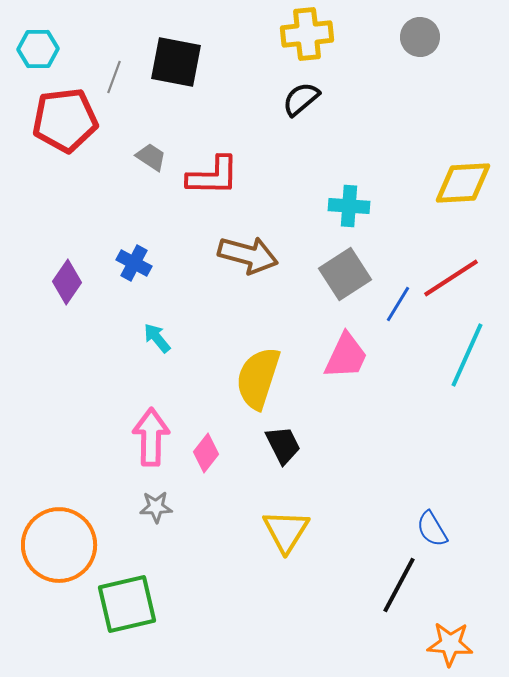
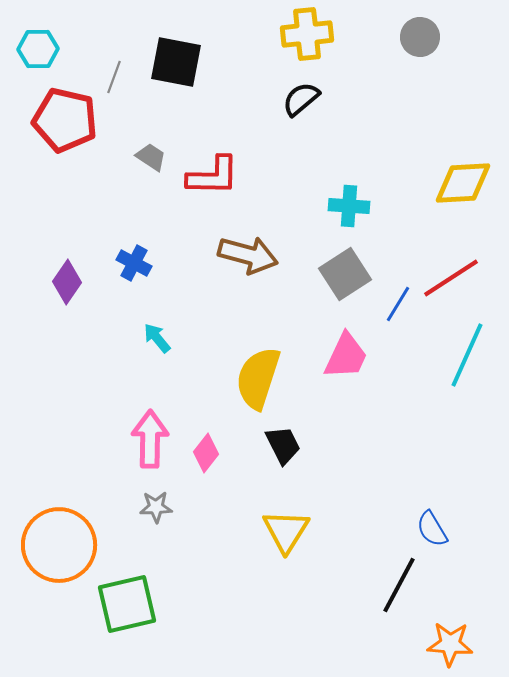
red pentagon: rotated 20 degrees clockwise
pink arrow: moved 1 px left, 2 px down
